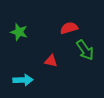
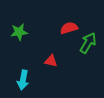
green star: rotated 24 degrees counterclockwise
green arrow: moved 3 px right, 7 px up; rotated 115 degrees counterclockwise
cyan arrow: rotated 102 degrees clockwise
